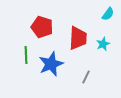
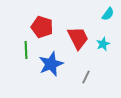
red trapezoid: rotated 30 degrees counterclockwise
green line: moved 5 px up
